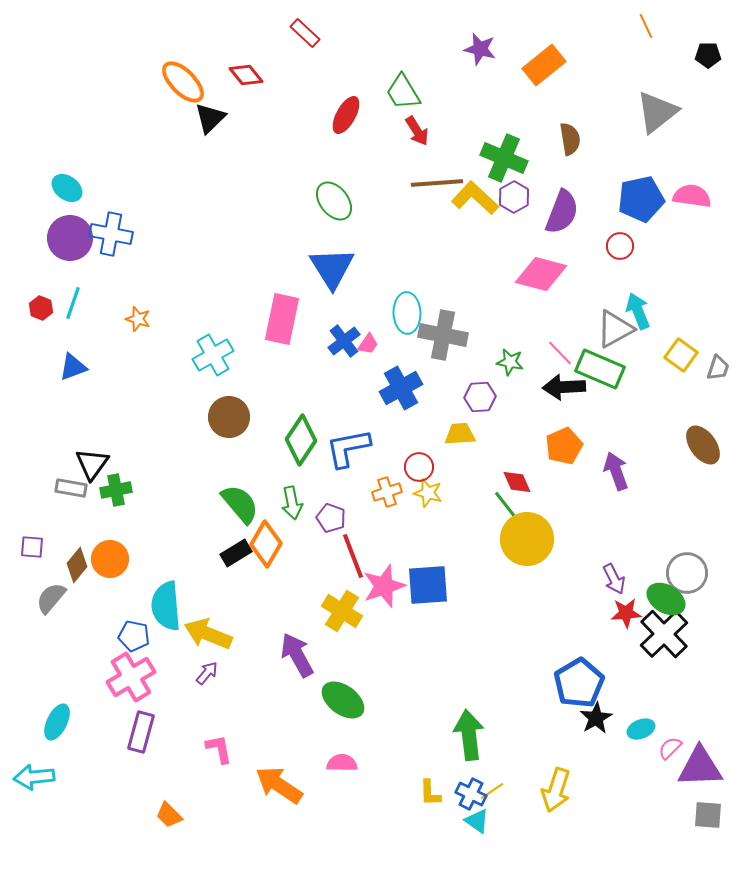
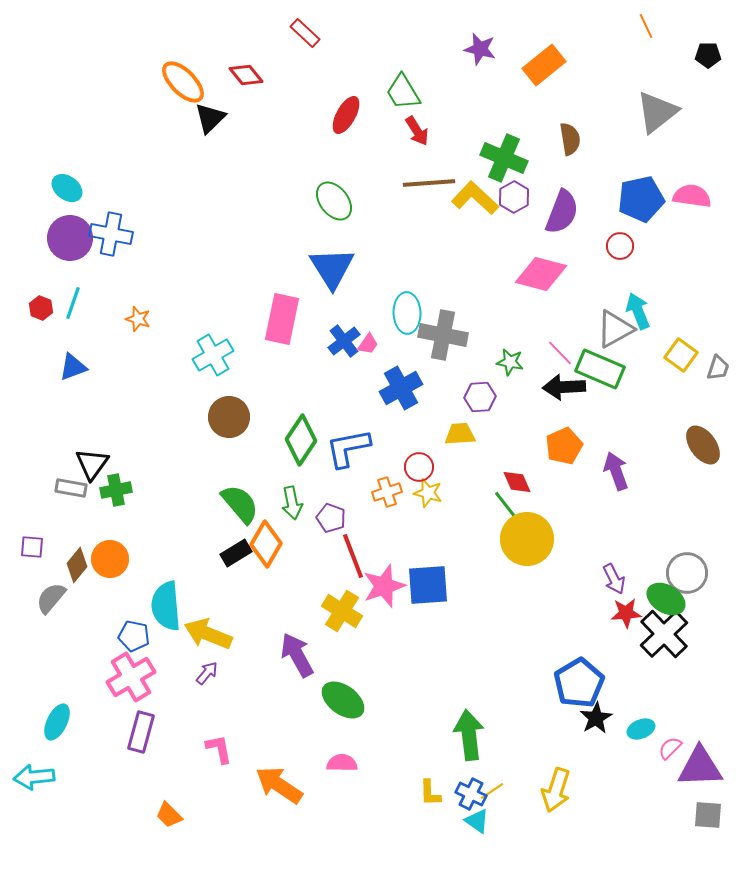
brown line at (437, 183): moved 8 px left
